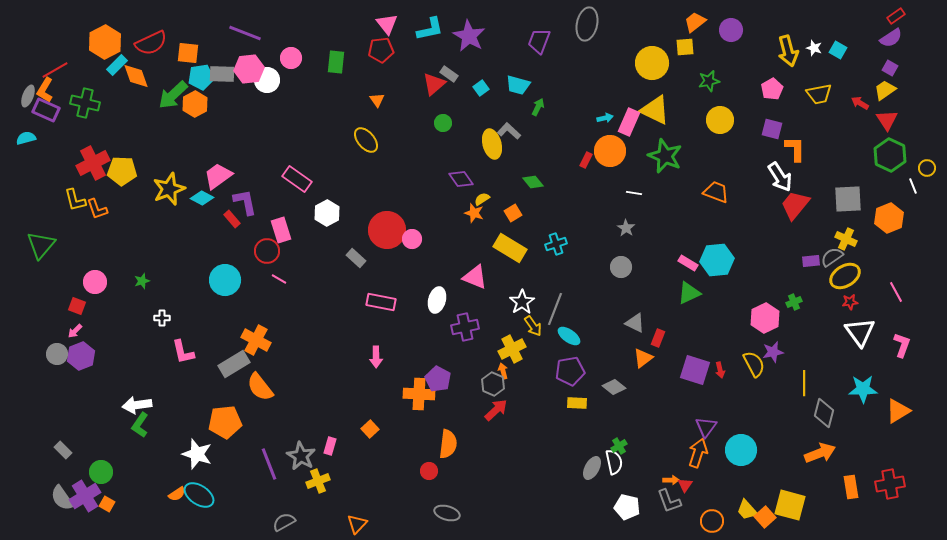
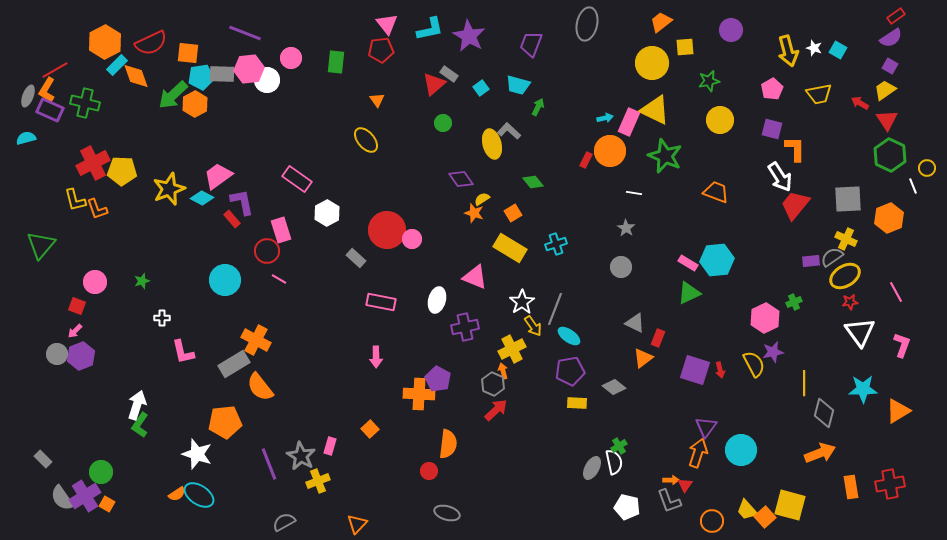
orange trapezoid at (695, 22): moved 34 px left
purple trapezoid at (539, 41): moved 8 px left, 3 px down
purple square at (890, 68): moved 2 px up
orange L-shape at (45, 90): moved 2 px right
purple rectangle at (46, 110): moved 4 px right
purple L-shape at (245, 202): moved 3 px left
white arrow at (137, 405): rotated 116 degrees clockwise
gray rectangle at (63, 450): moved 20 px left, 9 px down
